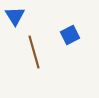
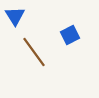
brown line: rotated 20 degrees counterclockwise
